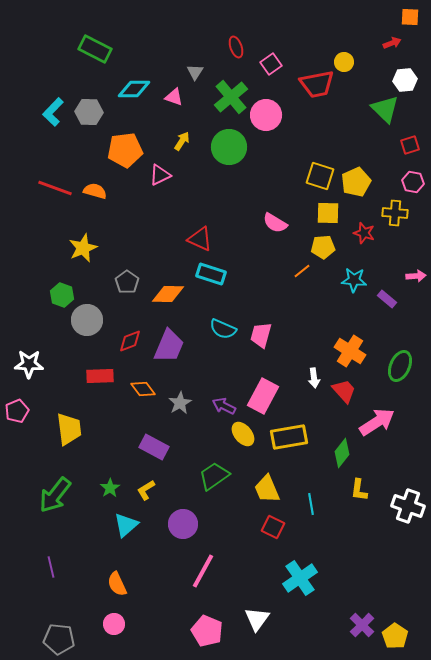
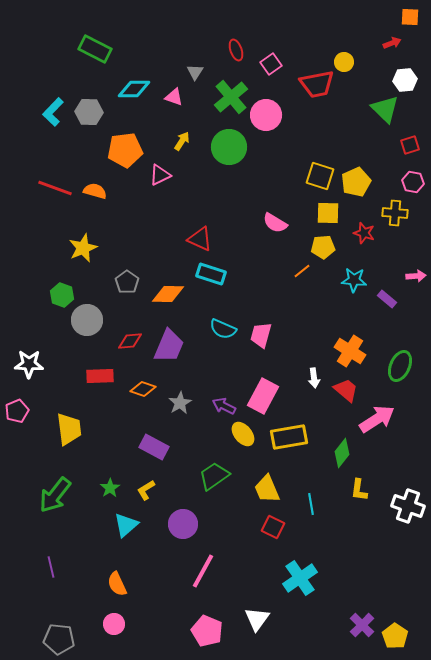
red ellipse at (236, 47): moved 3 px down
red diamond at (130, 341): rotated 15 degrees clockwise
orange diamond at (143, 389): rotated 35 degrees counterclockwise
red trapezoid at (344, 391): moved 2 px right, 1 px up; rotated 8 degrees counterclockwise
pink arrow at (377, 422): moved 3 px up
